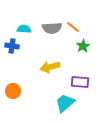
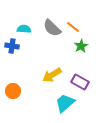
gray semicircle: rotated 48 degrees clockwise
green star: moved 2 px left
yellow arrow: moved 2 px right, 8 px down; rotated 18 degrees counterclockwise
purple rectangle: rotated 24 degrees clockwise
